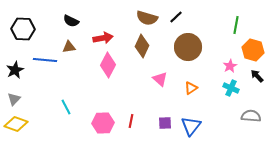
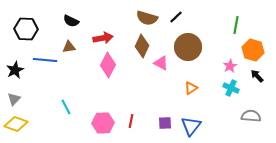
black hexagon: moved 3 px right
pink triangle: moved 1 px right, 16 px up; rotated 14 degrees counterclockwise
